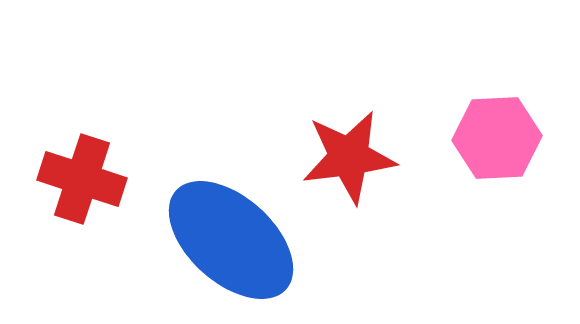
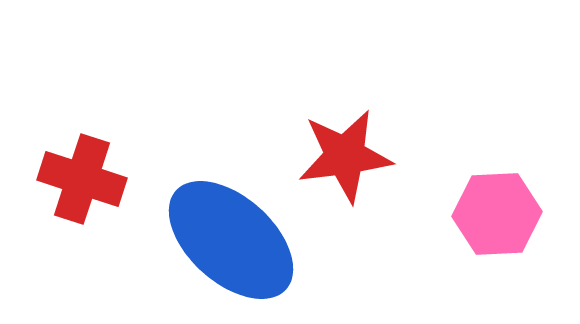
pink hexagon: moved 76 px down
red star: moved 4 px left, 1 px up
